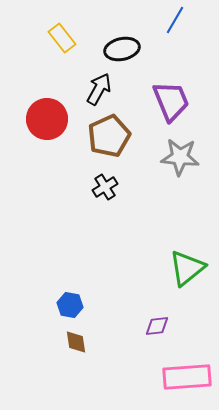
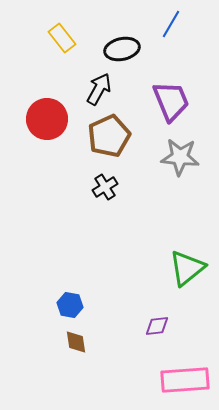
blue line: moved 4 px left, 4 px down
pink rectangle: moved 2 px left, 3 px down
